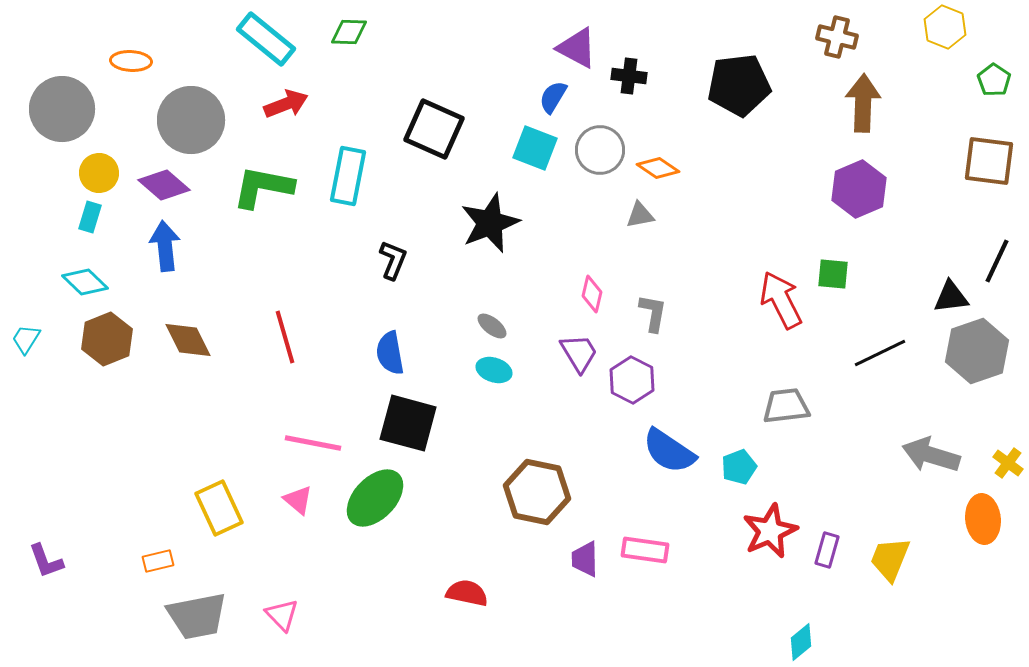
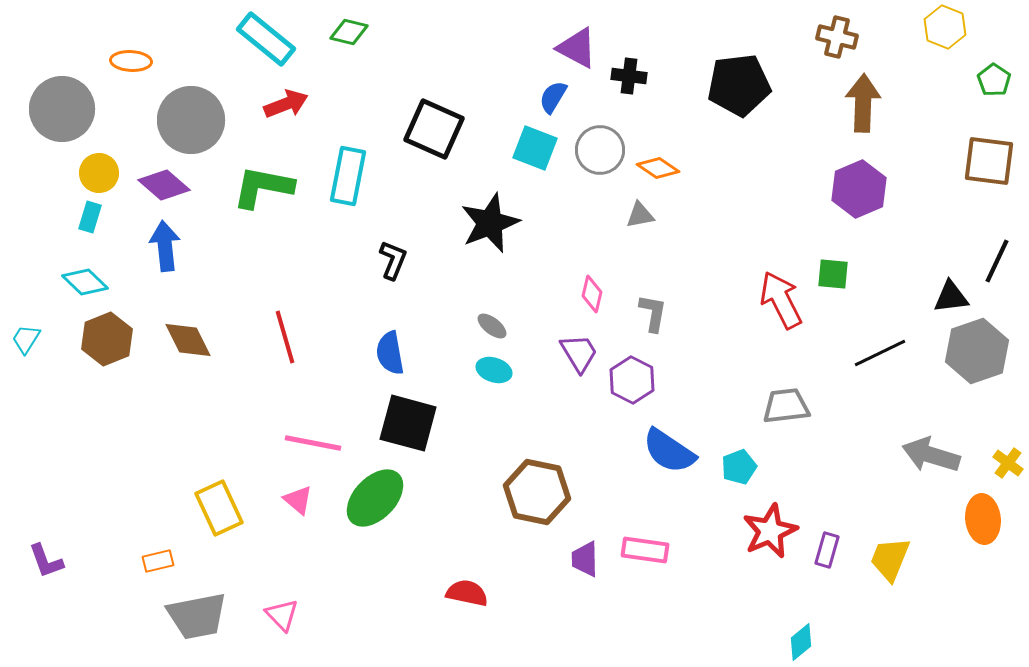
green diamond at (349, 32): rotated 12 degrees clockwise
